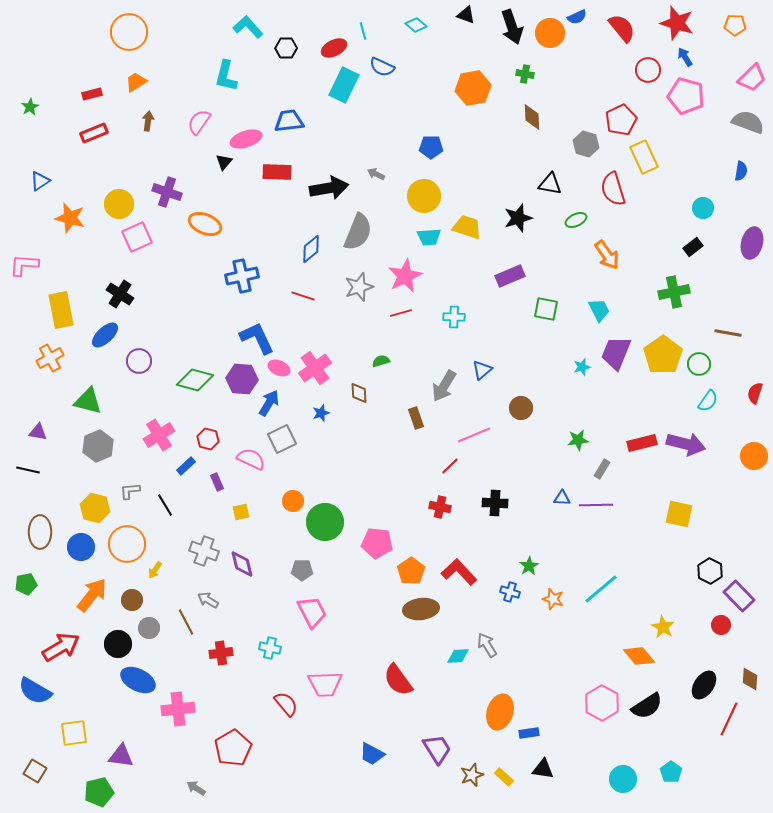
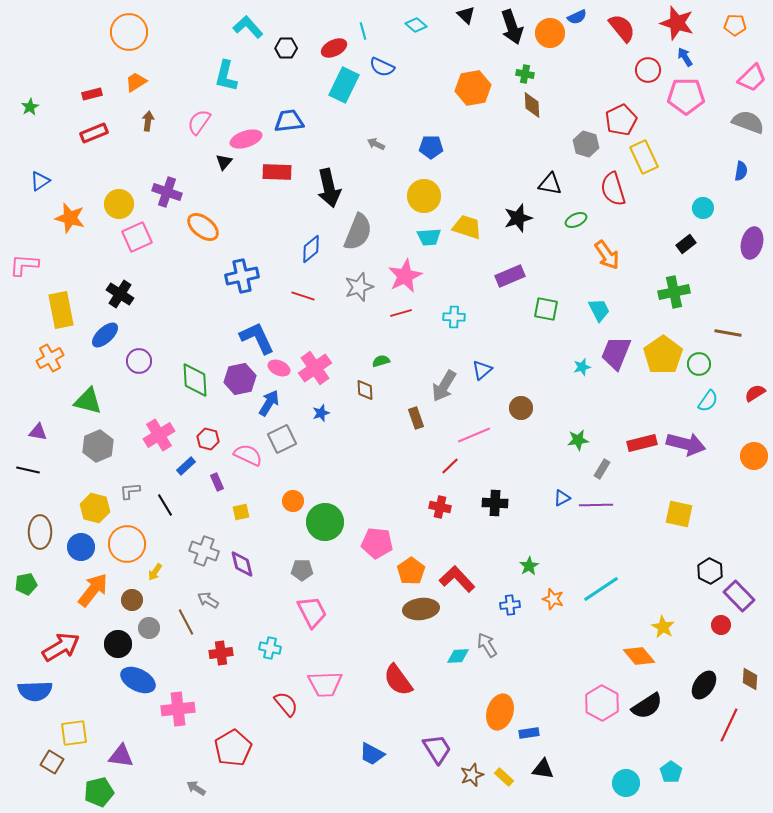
black triangle at (466, 15): rotated 24 degrees clockwise
pink pentagon at (686, 96): rotated 15 degrees counterclockwise
brown diamond at (532, 117): moved 12 px up
gray arrow at (376, 174): moved 30 px up
black arrow at (329, 188): rotated 87 degrees clockwise
orange ellipse at (205, 224): moved 2 px left, 3 px down; rotated 16 degrees clockwise
black rectangle at (693, 247): moved 7 px left, 3 px up
purple hexagon at (242, 379): moved 2 px left; rotated 16 degrees counterclockwise
green diamond at (195, 380): rotated 72 degrees clockwise
brown diamond at (359, 393): moved 6 px right, 3 px up
red semicircle at (755, 393): rotated 40 degrees clockwise
pink semicircle at (251, 459): moved 3 px left, 4 px up
blue triangle at (562, 498): rotated 30 degrees counterclockwise
yellow arrow at (155, 570): moved 2 px down
red L-shape at (459, 572): moved 2 px left, 7 px down
cyan line at (601, 589): rotated 6 degrees clockwise
blue cross at (510, 592): moved 13 px down; rotated 24 degrees counterclockwise
orange arrow at (92, 595): moved 1 px right, 5 px up
blue semicircle at (35, 691): rotated 32 degrees counterclockwise
red line at (729, 719): moved 6 px down
brown square at (35, 771): moved 17 px right, 9 px up
cyan circle at (623, 779): moved 3 px right, 4 px down
